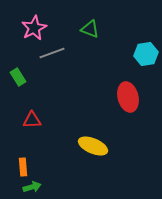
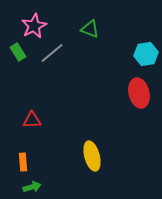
pink star: moved 2 px up
gray line: rotated 20 degrees counterclockwise
green rectangle: moved 25 px up
red ellipse: moved 11 px right, 4 px up
yellow ellipse: moved 1 px left, 10 px down; rotated 52 degrees clockwise
orange rectangle: moved 5 px up
